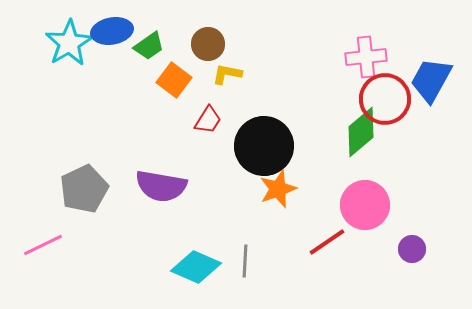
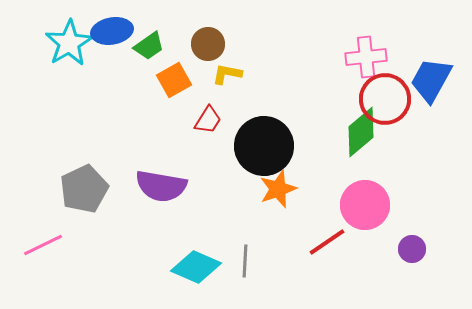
orange square: rotated 24 degrees clockwise
